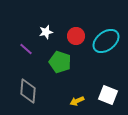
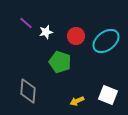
purple line: moved 26 px up
